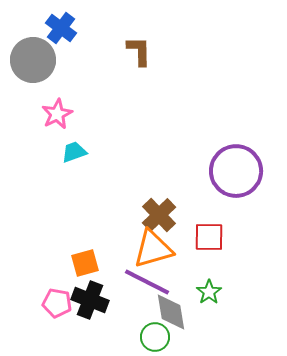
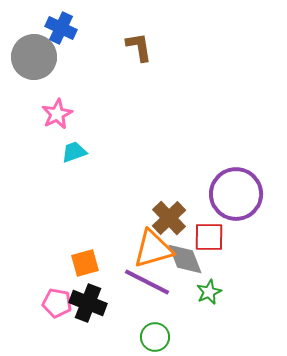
blue cross: rotated 12 degrees counterclockwise
brown L-shape: moved 4 px up; rotated 8 degrees counterclockwise
gray circle: moved 1 px right, 3 px up
purple circle: moved 23 px down
brown cross: moved 10 px right, 3 px down
green star: rotated 10 degrees clockwise
black cross: moved 2 px left, 3 px down
gray diamond: moved 14 px right, 53 px up; rotated 12 degrees counterclockwise
